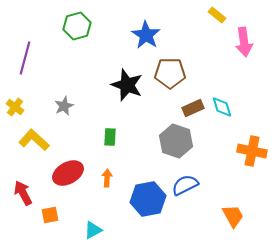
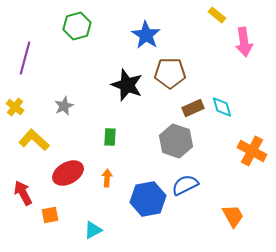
orange cross: rotated 16 degrees clockwise
